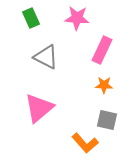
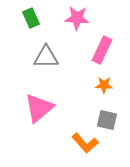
gray triangle: rotated 28 degrees counterclockwise
